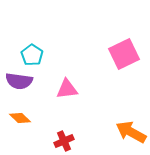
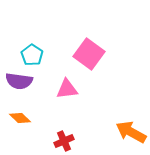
pink square: moved 35 px left; rotated 28 degrees counterclockwise
